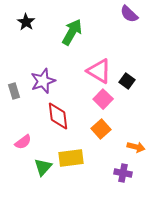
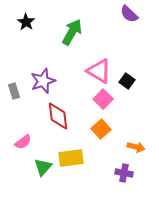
purple cross: moved 1 px right
